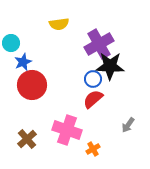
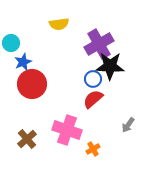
red circle: moved 1 px up
